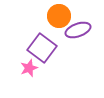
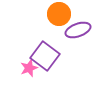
orange circle: moved 2 px up
purple square: moved 3 px right, 8 px down
